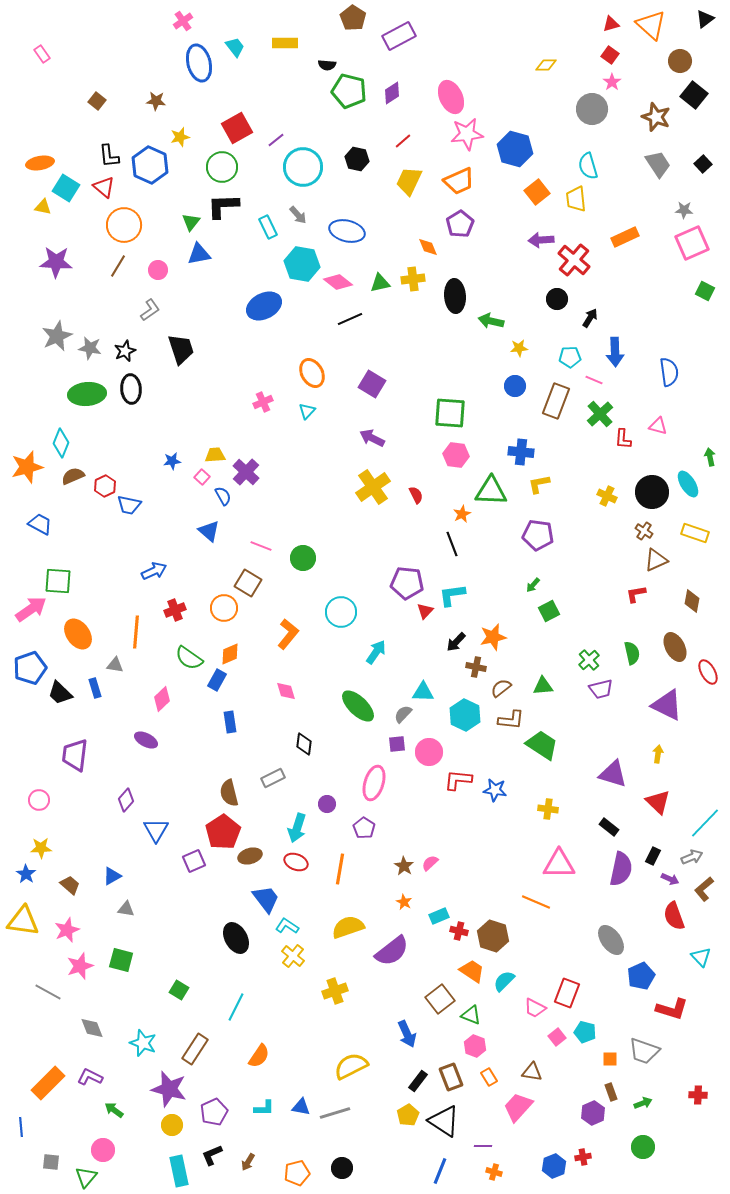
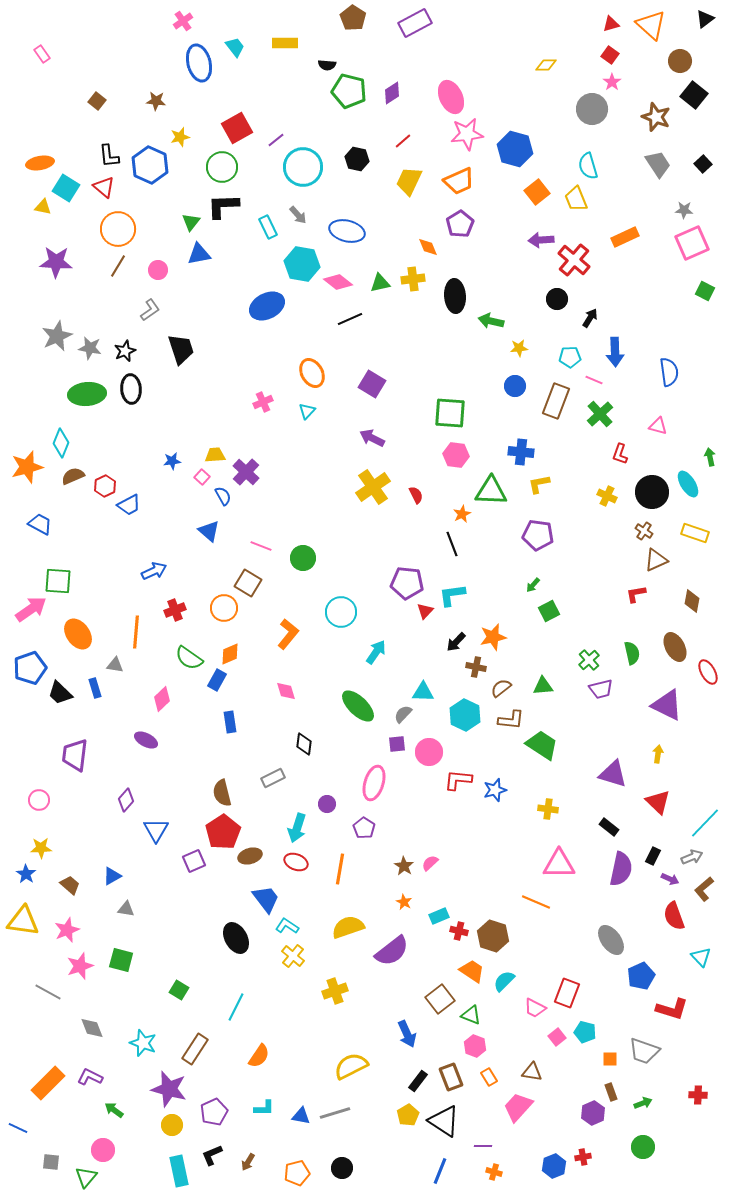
purple rectangle at (399, 36): moved 16 px right, 13 px up
yellow trapezoid at (576, 199): rotated 16 degrees counterclockwise
orange circle at (124, 225): moved 6 px left, 4 px down
blue ellipse at (264, 306): moved 3 px right
red L-shape at (623, 439): moved 3 px left, 15 px down; rotated 15 degrees clockwise
blue trapezoid at (129, 505): rotated 40 degrees counterclockwise
blue star at (495, 790): rotated 25 degrees counterclockwise
brown semicircle at (229, 793): moved 7 px left
blue triangle at (301, 1107): moved 9 px down
blue line at (21, 1127): moved 3 px left, 1 px down; rotated 60 degrees counterclockwise
